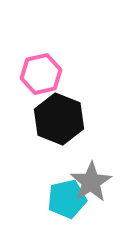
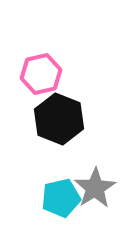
gray star: moved 4 px right, 6 px down
cyan pentagon: moved 6 px left, 1 px up
